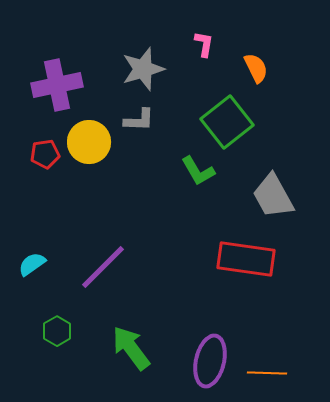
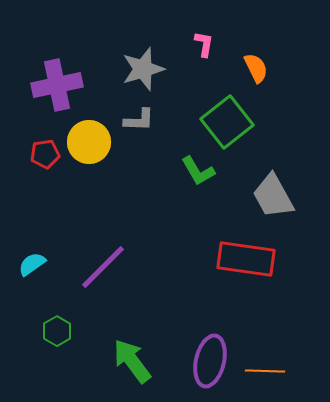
green arrow: moved 1 px right, 13 px down
orange line: moved 2 px left, 2 px up
